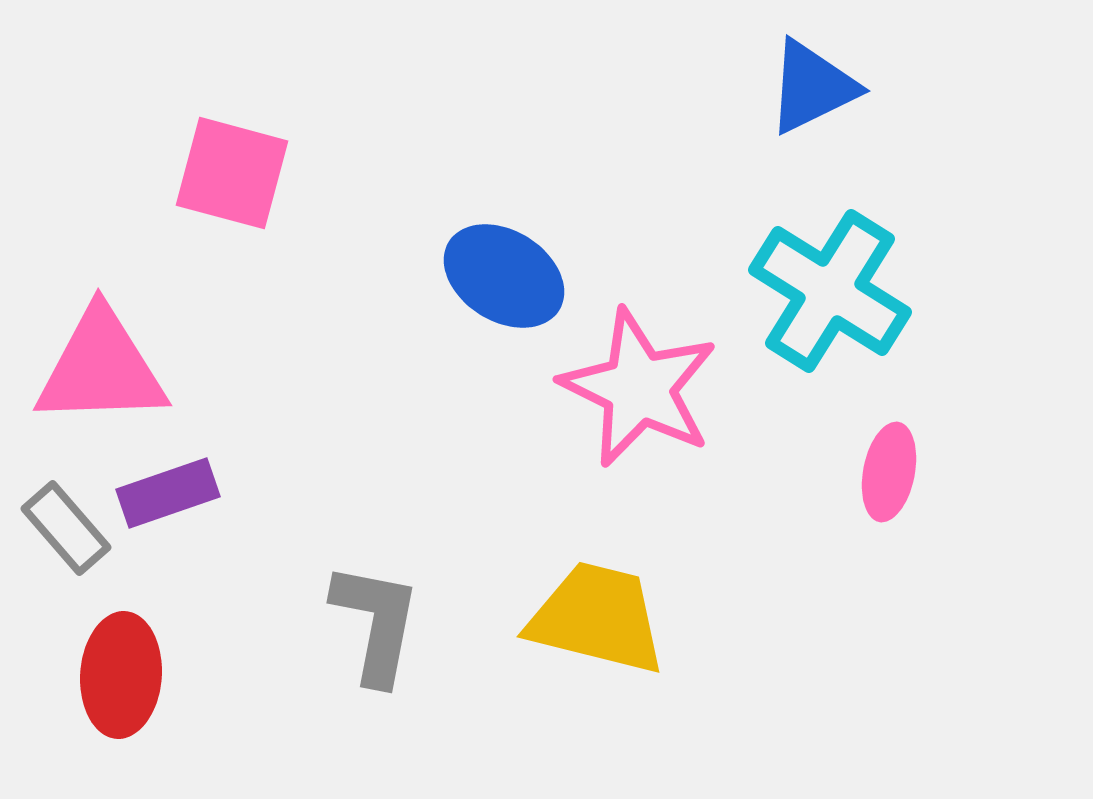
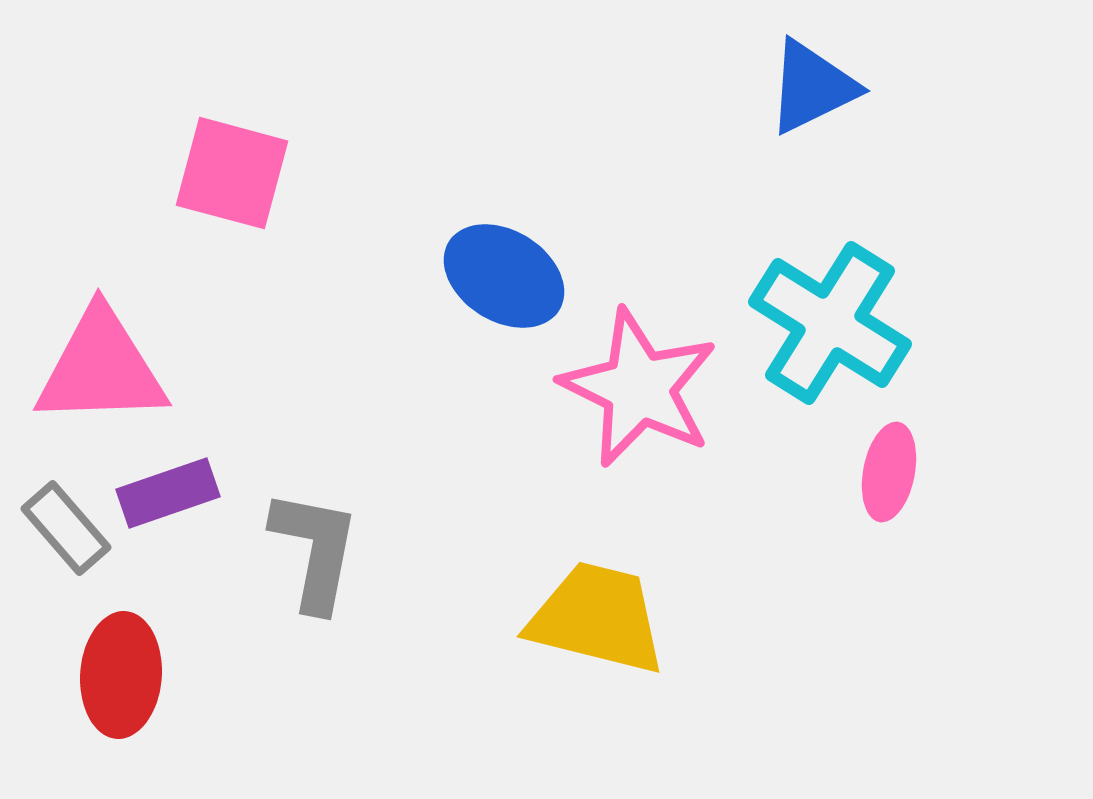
cyan cross: moved 32 px down
gray L-shape: moved 61 px left, 73 px up
